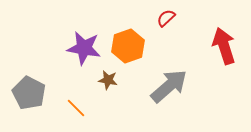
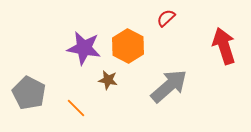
orange hexagon: rotated 12 degrees counterclockwise
